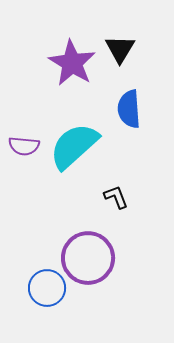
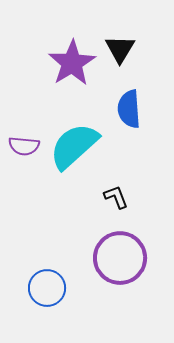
purple star: rotated 9 degrees clockwise
purple circle: moved 32 px right
